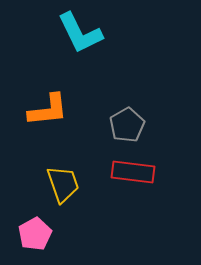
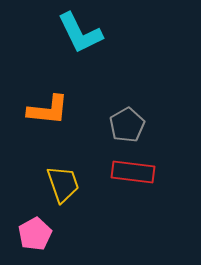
orange L-shape: rotated 12 degrees clockwise
